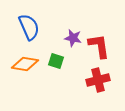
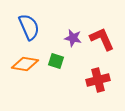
red L-shape: moved 3 px right, 7 px up; rotated 16 degrees counterclockwise
